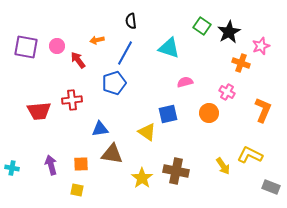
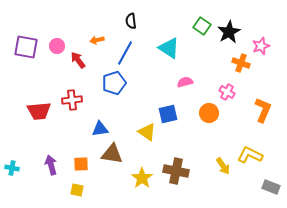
cyan triangle: rotated 15 degrees clockwise
